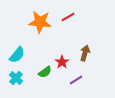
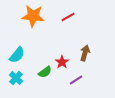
orange star: moved 7 px left, 6 px up
